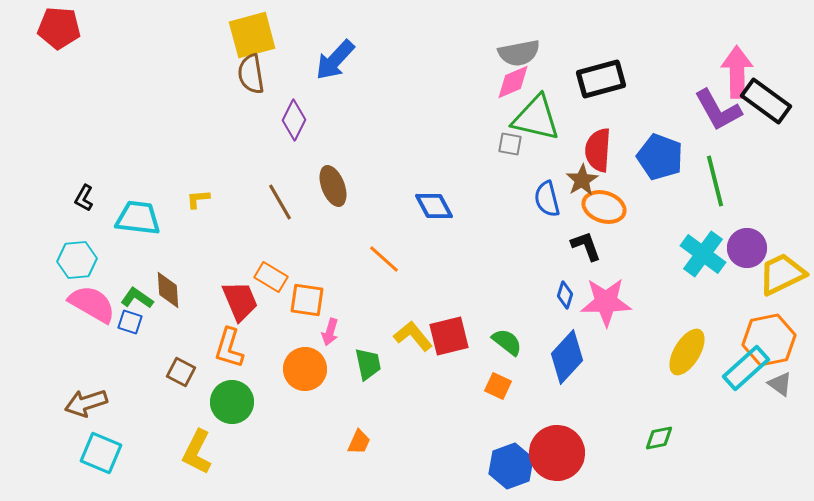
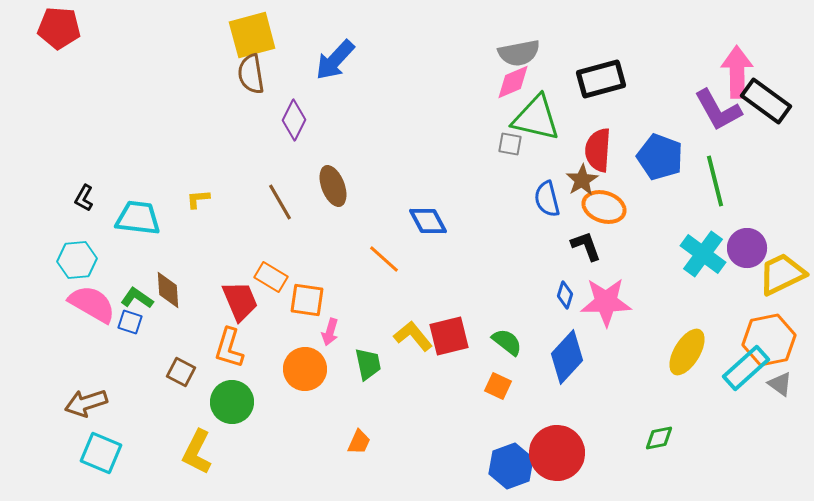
blue diamond at (434, 206): moved 6 px left, 15 px down
